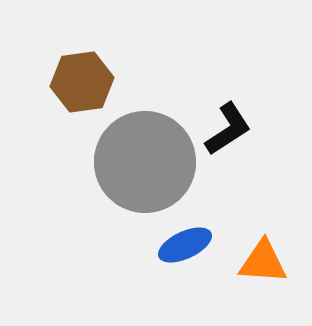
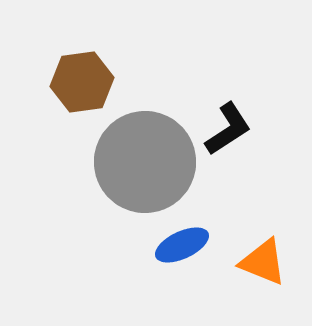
blue ellipse: moved 3 px left
orange triangle: rotated 18 degrees clockwise
